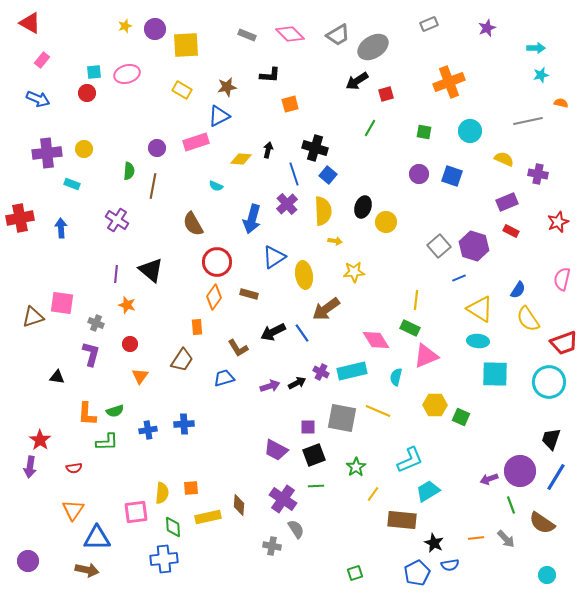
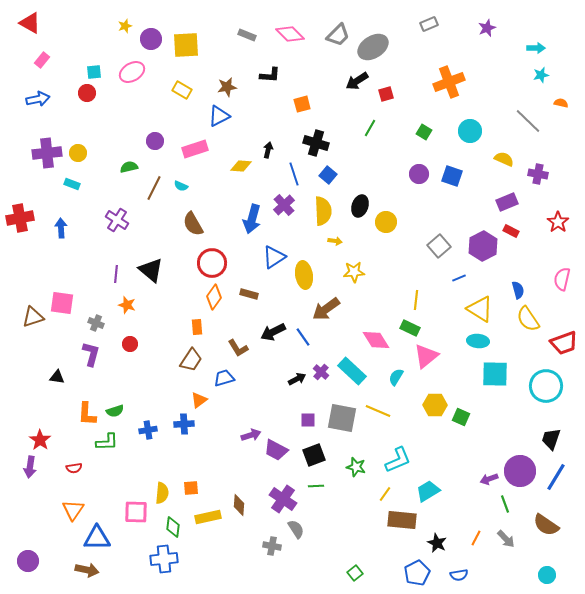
purple circle at (155, 29): moved 4 px left, 10 px down
gray trapezoid at (338, 35): rotated 15 degrees counterclockwise
pink ellipse at (127, 74): moved 5 px right, 2 px up; rotated 15 degrees counterclockwise
blue arrow at (38, 99): rotated 35 degrees counterclockwise
orange square at (290, 104): moved 12 px right
gray line at (528, 121): rotated 56 degrees clockwise
green square at (424, 132): rotated 21 degrees clockwise
pink rectangle at (196, 142): moved 1 px left, 7 px down
purple circle at (157, 148): moved 2 px left, 7 px up
black cross at (315, 148): moved 1 px right, 5 px up
yellow circle at (84, 149): moved 6 px left, 4 px down
yellow diamond at (241, 159): moved 7 px down
green semicircle at (129, 171): moved 4 px up; rotated 108 degrees counterclockwise
brown line at (153, 186): moved 1 px right, 2 px down; rotated 15 degrees clockwise
cyan semicircle at (216, 186): moved 35 px left
purple cross at (287, 204): moved 3 px left, 1 px down
black ellipse at (363, 207): moved 3 px left, 1 px up
red star at (558, 222): rotated 15 degrees counterclockwise
purple hexagon at (474, 246): moved 9 px right; rotated 16 degrees clockwise
red circle at (217, 262): moved 5 px left, 1 px down
blue semicircle at (518, 290): rotated 48 degrees counterclockwise
blue line at (302, 333): moved 1 px right, 4 px down
pink triangle at (426, 356): rotated 16 degrees counterclockwise
brown trapezoid at (182, 360): moved 9 px right
cyan rectangle at (352, 371): rotated 56 degrees clockwise
purple cross at (321, 372): rotated 14 degrees clockwise
orange triangle at (140, 376): moved 59 px right, 24 px down; rotated 18 degrees clockwise
cyan semicircle at (396, 377): rotated 18 degrees clockwise
cyan circle at (549, 382): moved 3 px left, 4 px down
black arrow at (297, 383): moved 4 px up
purple arrow at (270, 386): moved 19 px left, 49 px down
purple square at (308, 427): moved 7 px up
cyan L-shape at (410, 460): moved 12 px left
green star at (356, 467): rotated 24 degrees counterclockwise
yellow line at (373, 494): moved 12 px right
green line at (511, 505): moved 6 px left, 1 px up
pink square at (136, 512): rotated 10 degrees clockwise
brown semicircle at (542, 523): moved 4 px right, 2 px down
green diamond at (173, 527): rotated 10 degrees clockwise
orange line at (476, 538): rotated 56 degrees counterclockwise
black star at (434, 543): moved 3 px right
blue semicircle at (450, 565): moved 9 px right, 10 px down
green square at (355, 573): rotated 21 degrees counterclockwise
